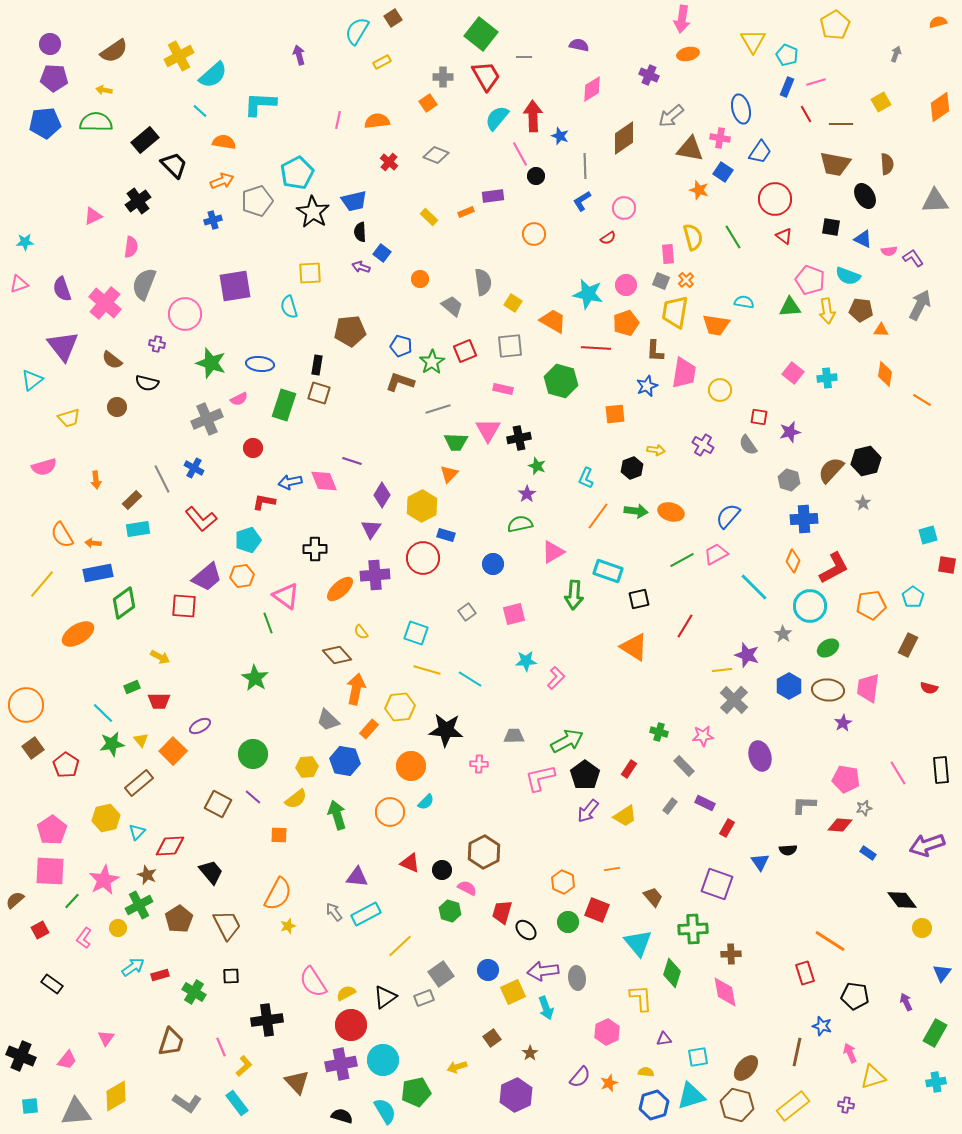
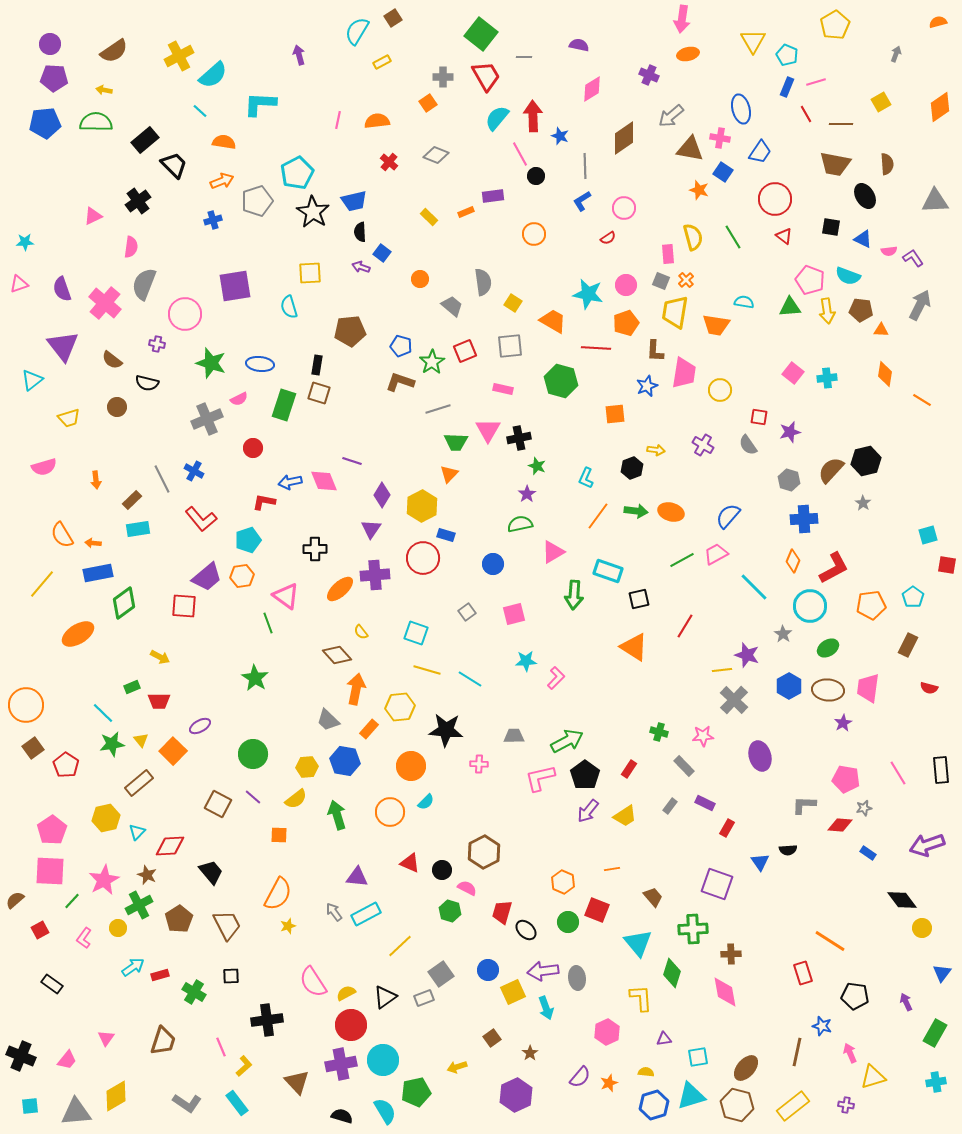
blue cross at (194, 468): moved 3 px down
red rectangle at (805, 973): moved 2 px left
brown trapezoid at (171, 1042): moved 8 px left, 1 px up
